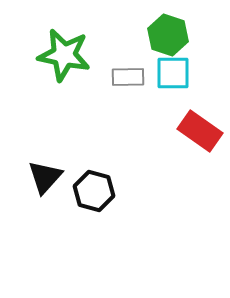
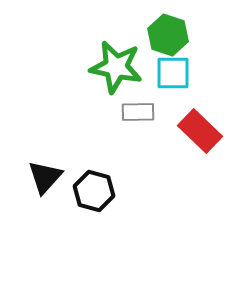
green star: moved 52 px right, 12 px down
gray rectangle: moved 10 px right, 35 px down
red rectangle: rotated 9 degrees clockwise
